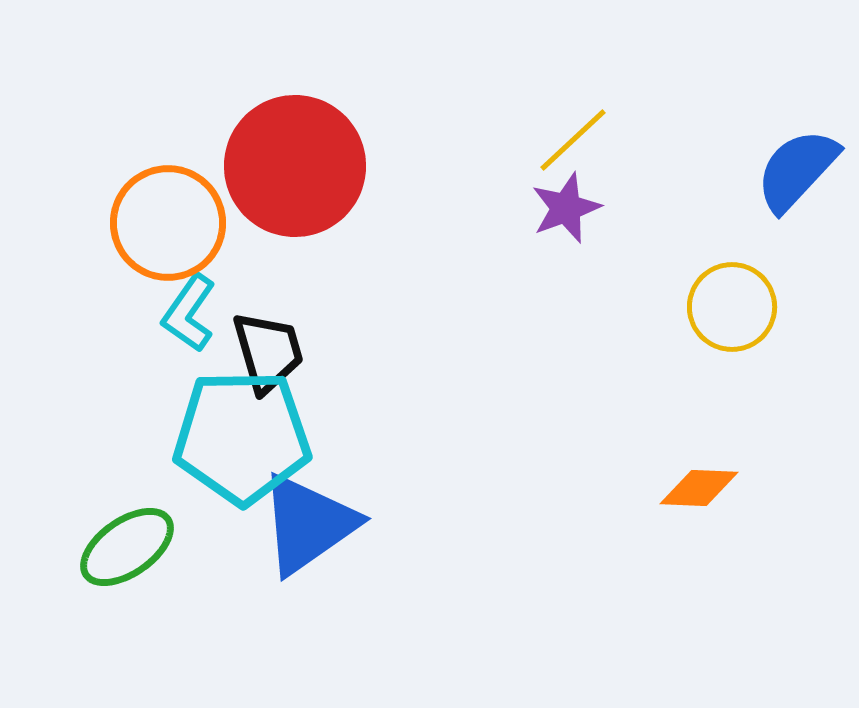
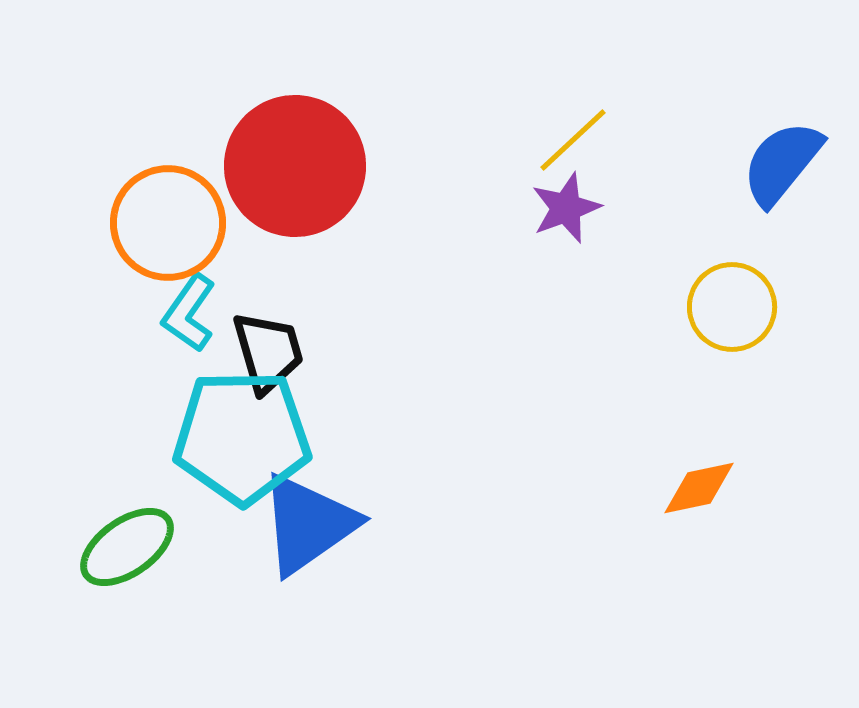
blue semicircle: moved 15 px left, 7 px up; rotated 4 degrees counterclockwise
orange diamond: rotated 14 degrees counterclockwise
